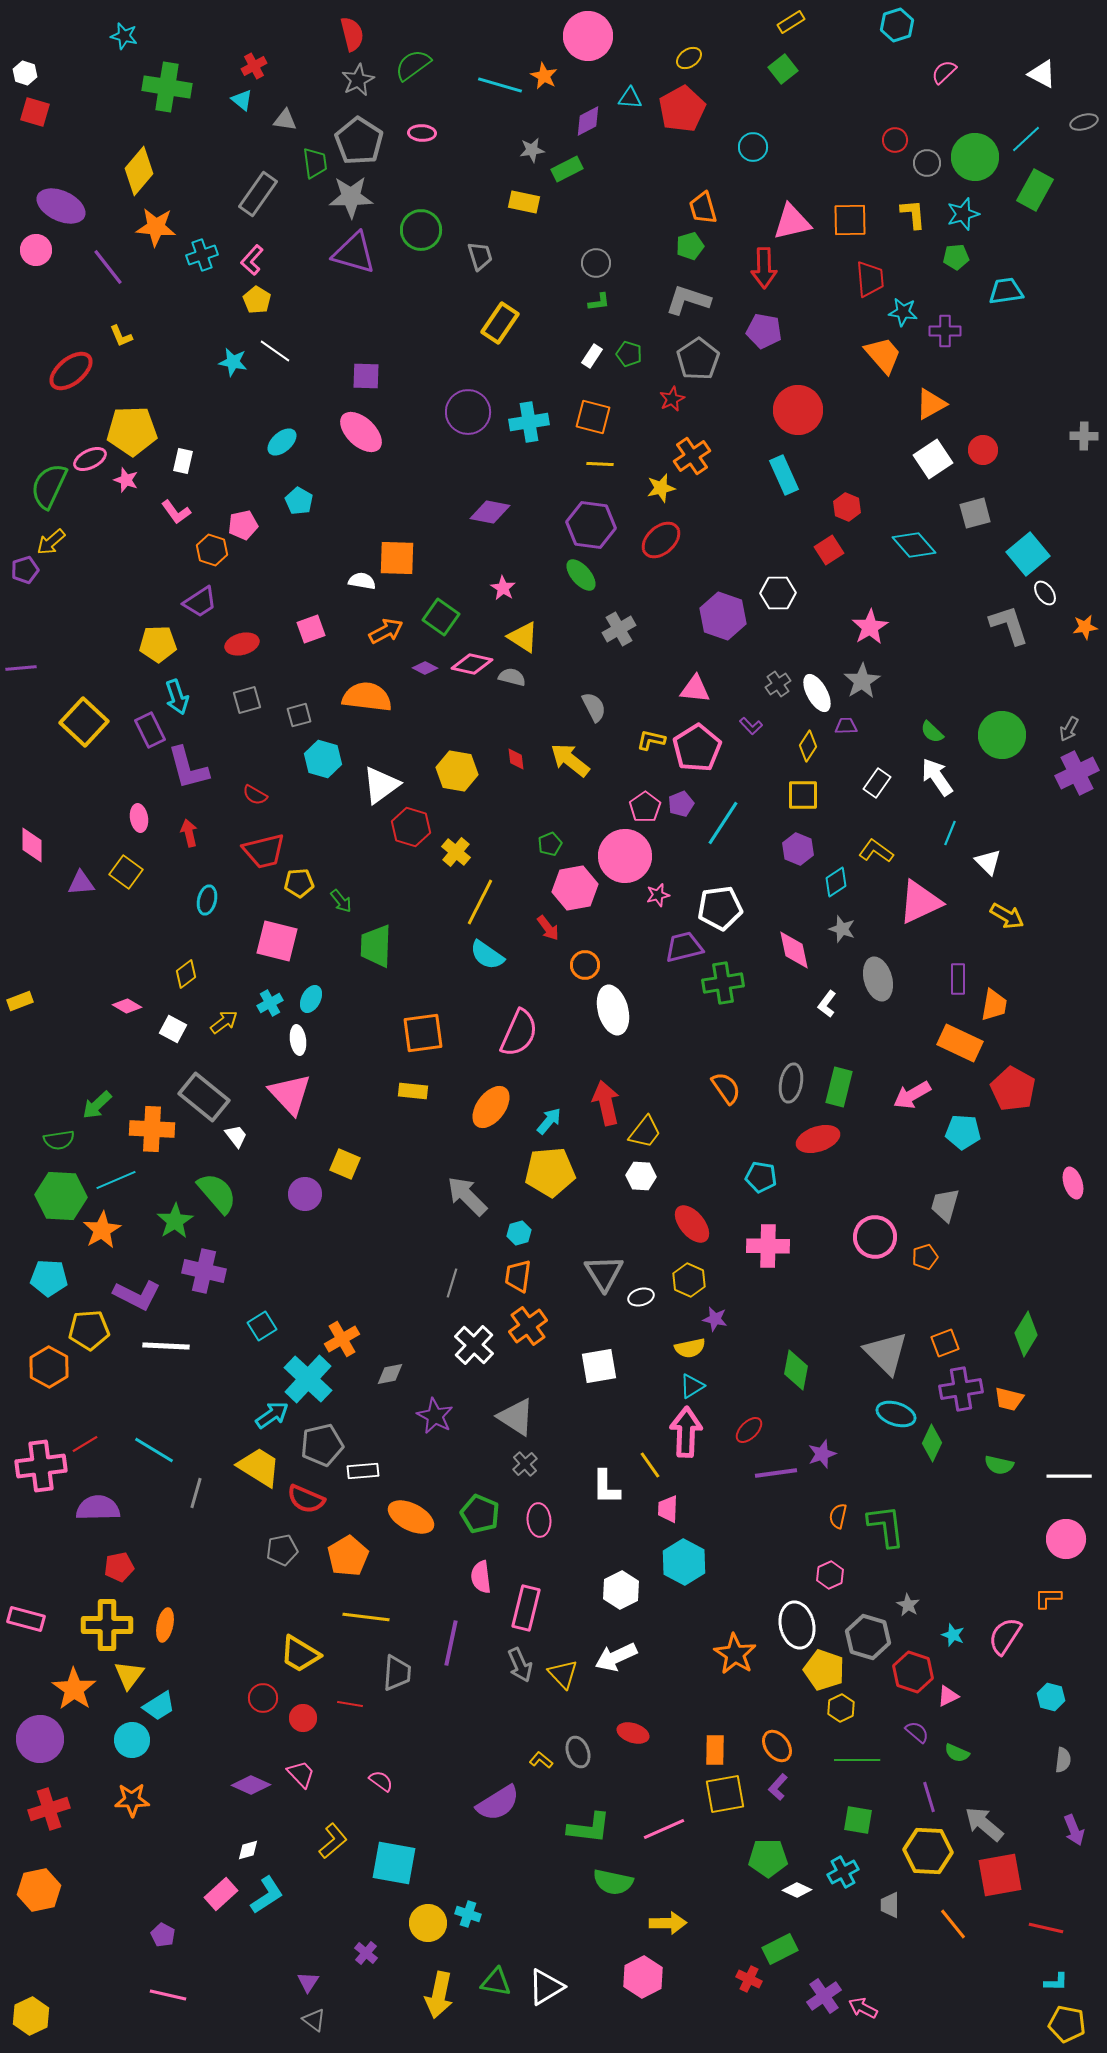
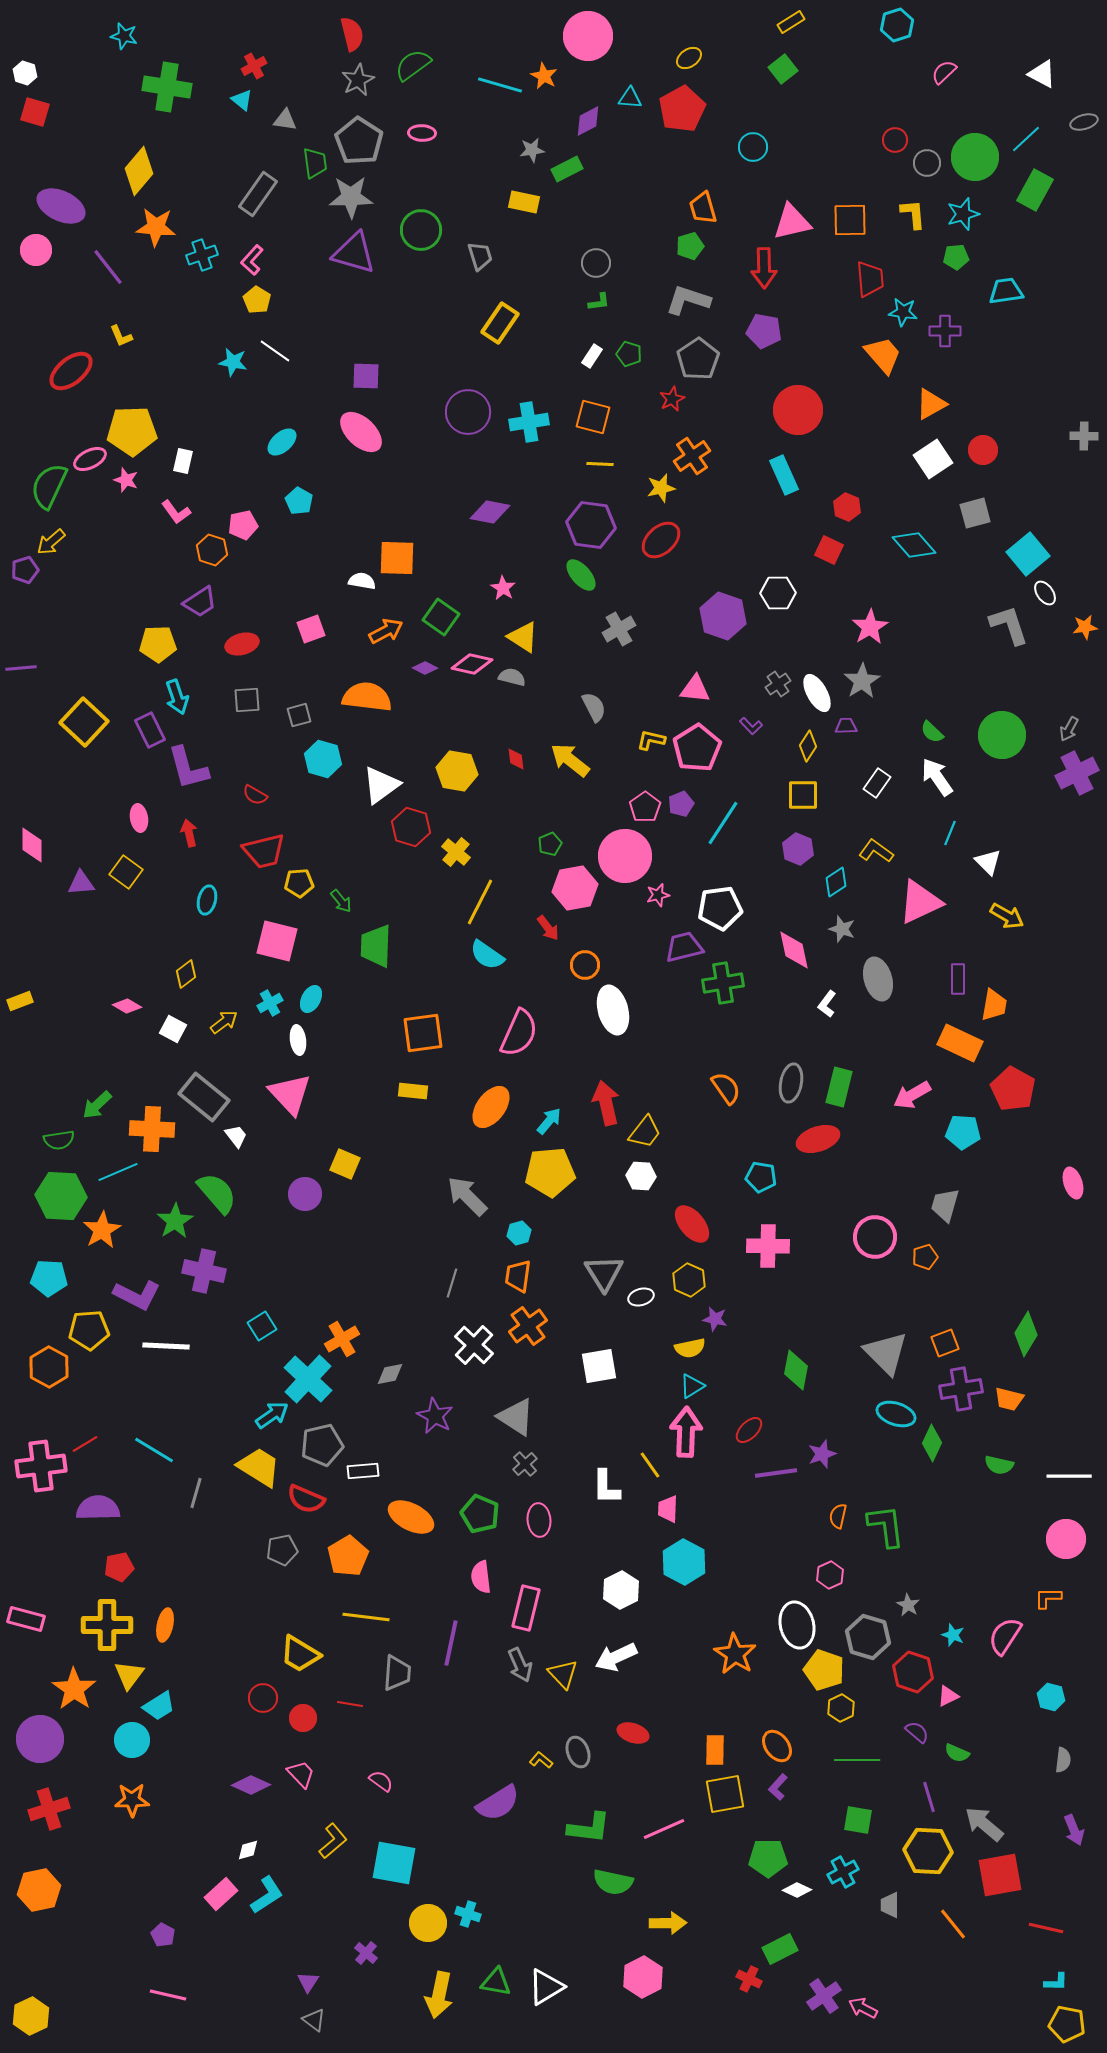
red square at (829, 550): rotated 32 degrees counterclockwise
gray square at (247, 700): rotated 12 degrees clockwise
cyan line at (116, 1180): moved 2 px right, 8 px up
